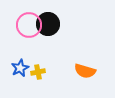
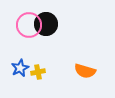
black circle: moved 2 px left
